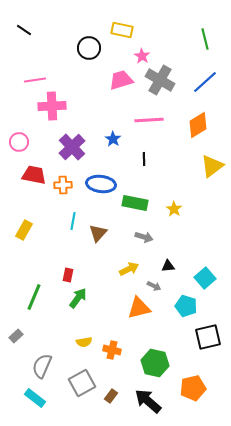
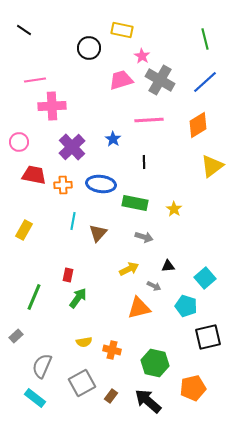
black line at (144, 159): moved 3 px down
